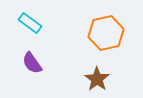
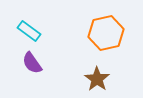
cyan rectangle: moved 1 px left, 8 px down
